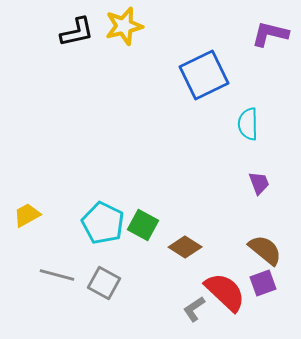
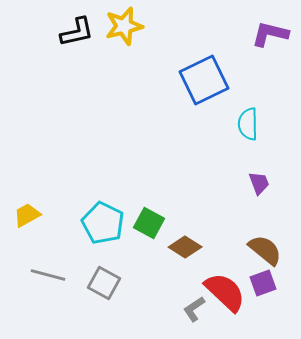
blue square: moved 5 px down
green square: moved 6 px right, 2 px up
gray line: moved 9 px left
